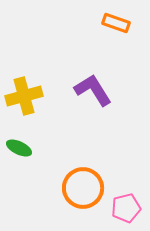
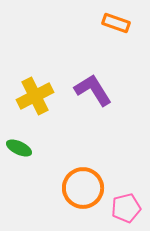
yellow cross: moved 11 px right; rotated 12 degrees counterclockwise
